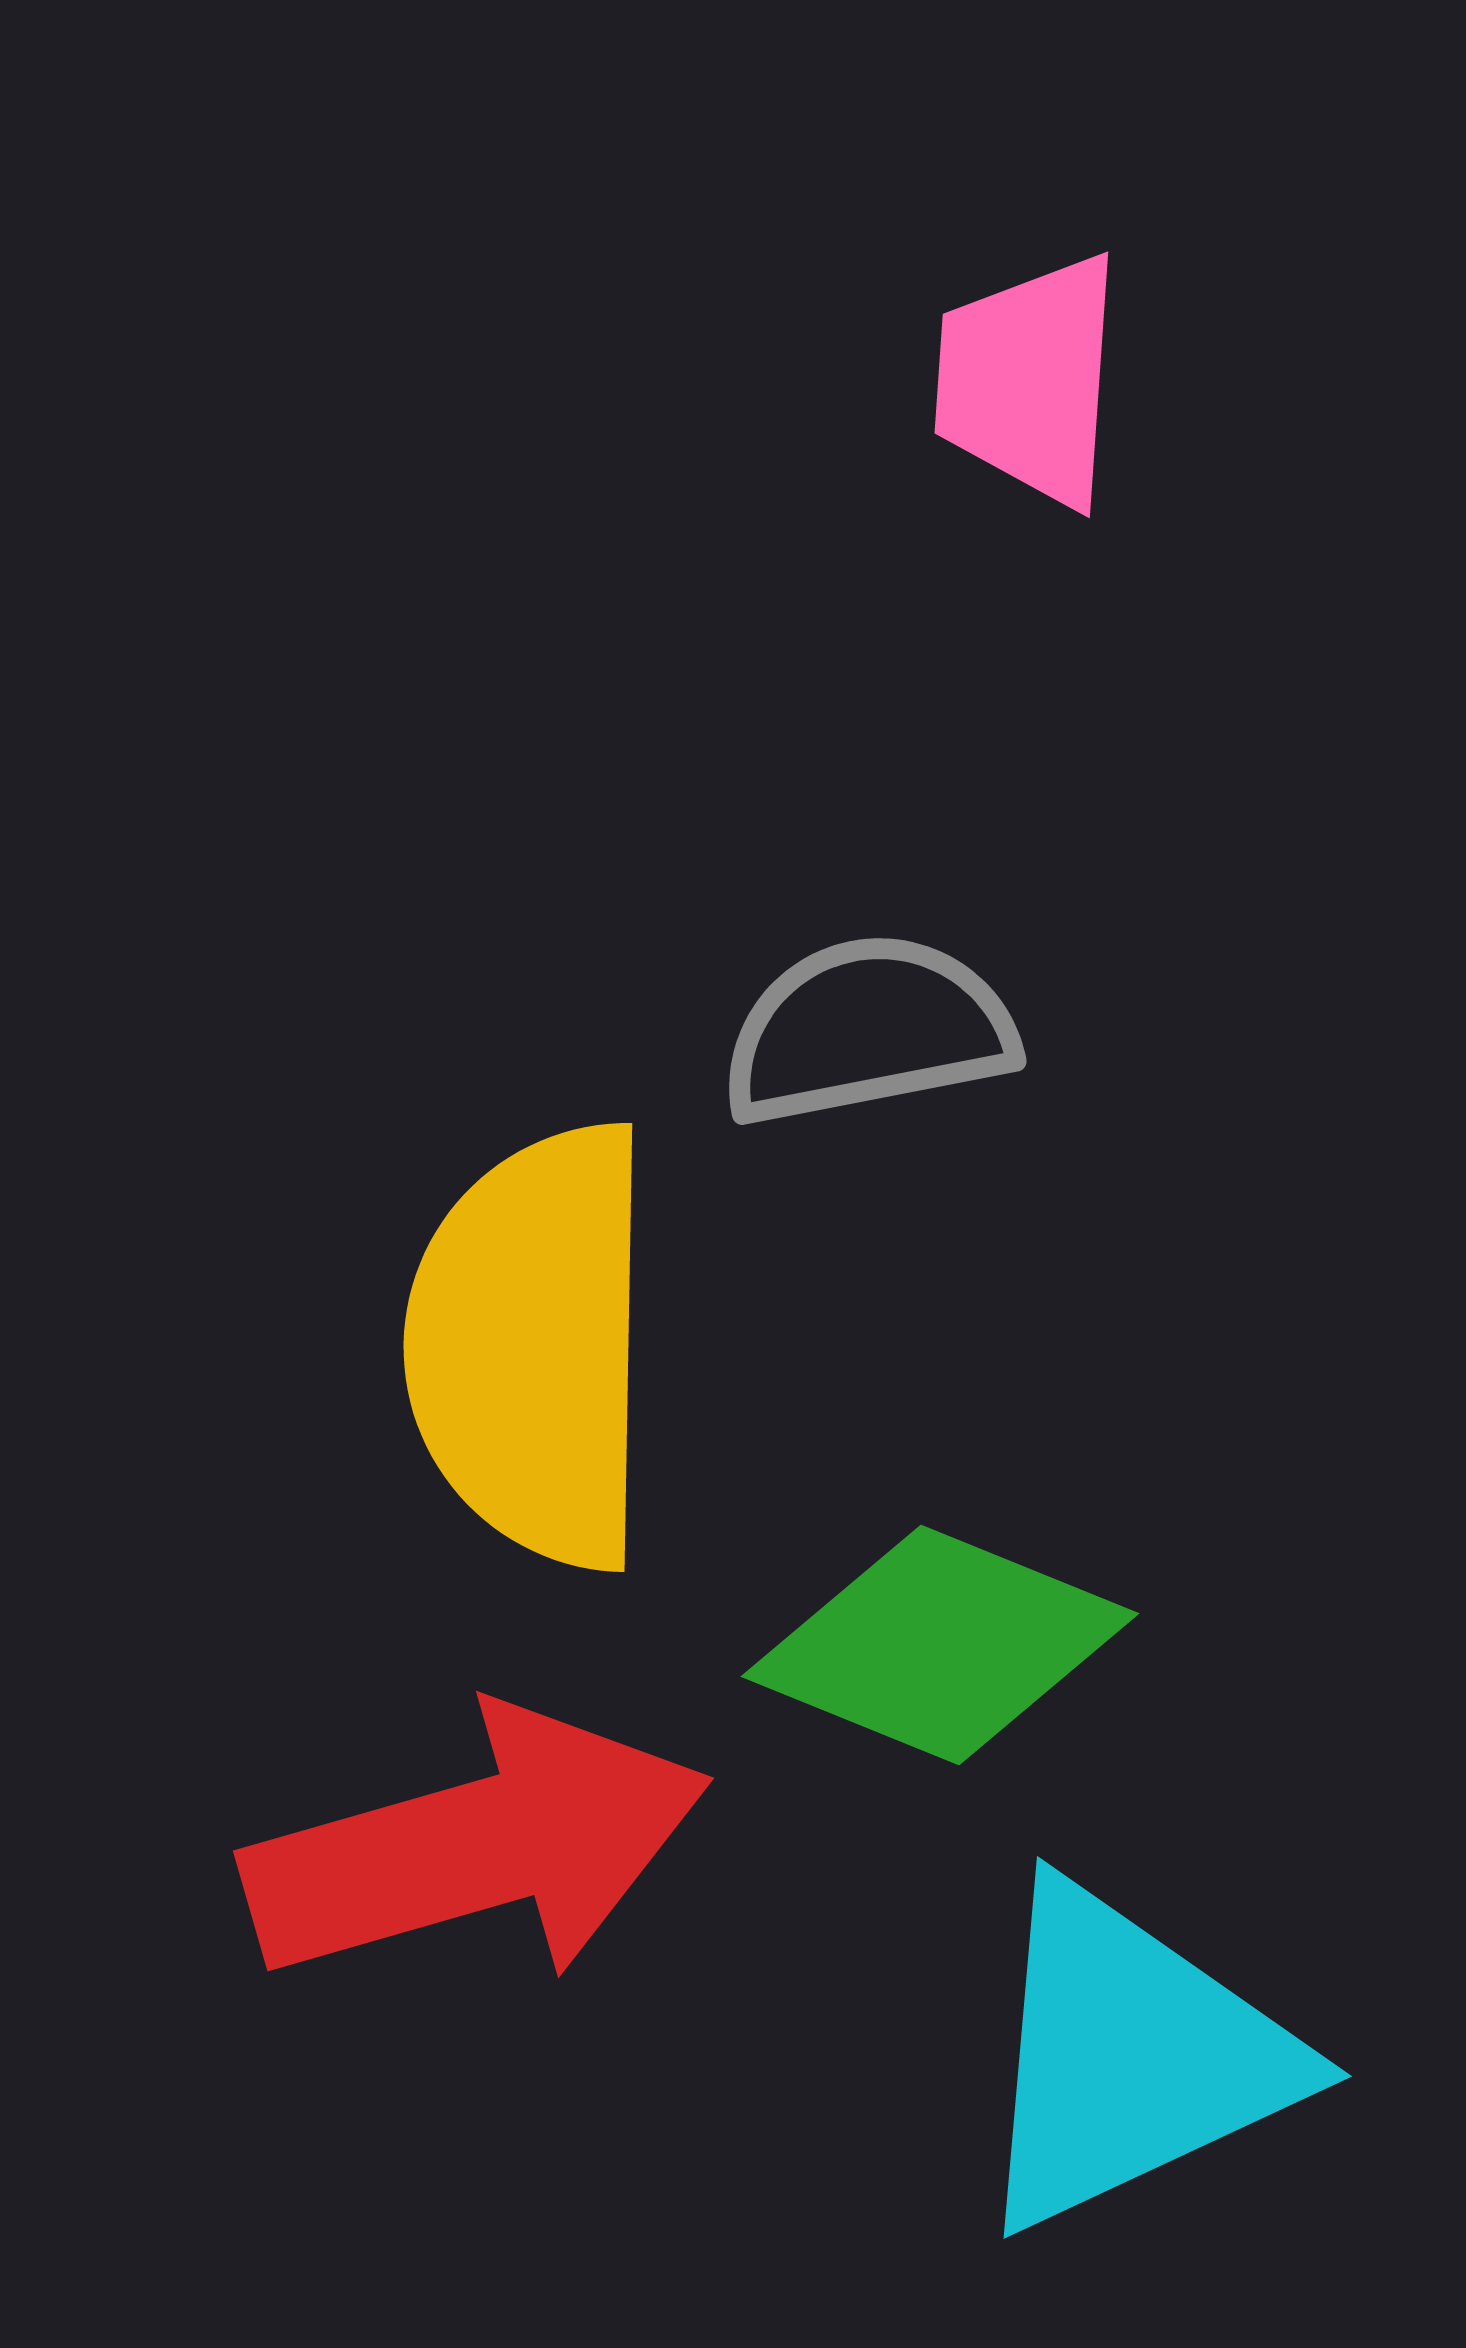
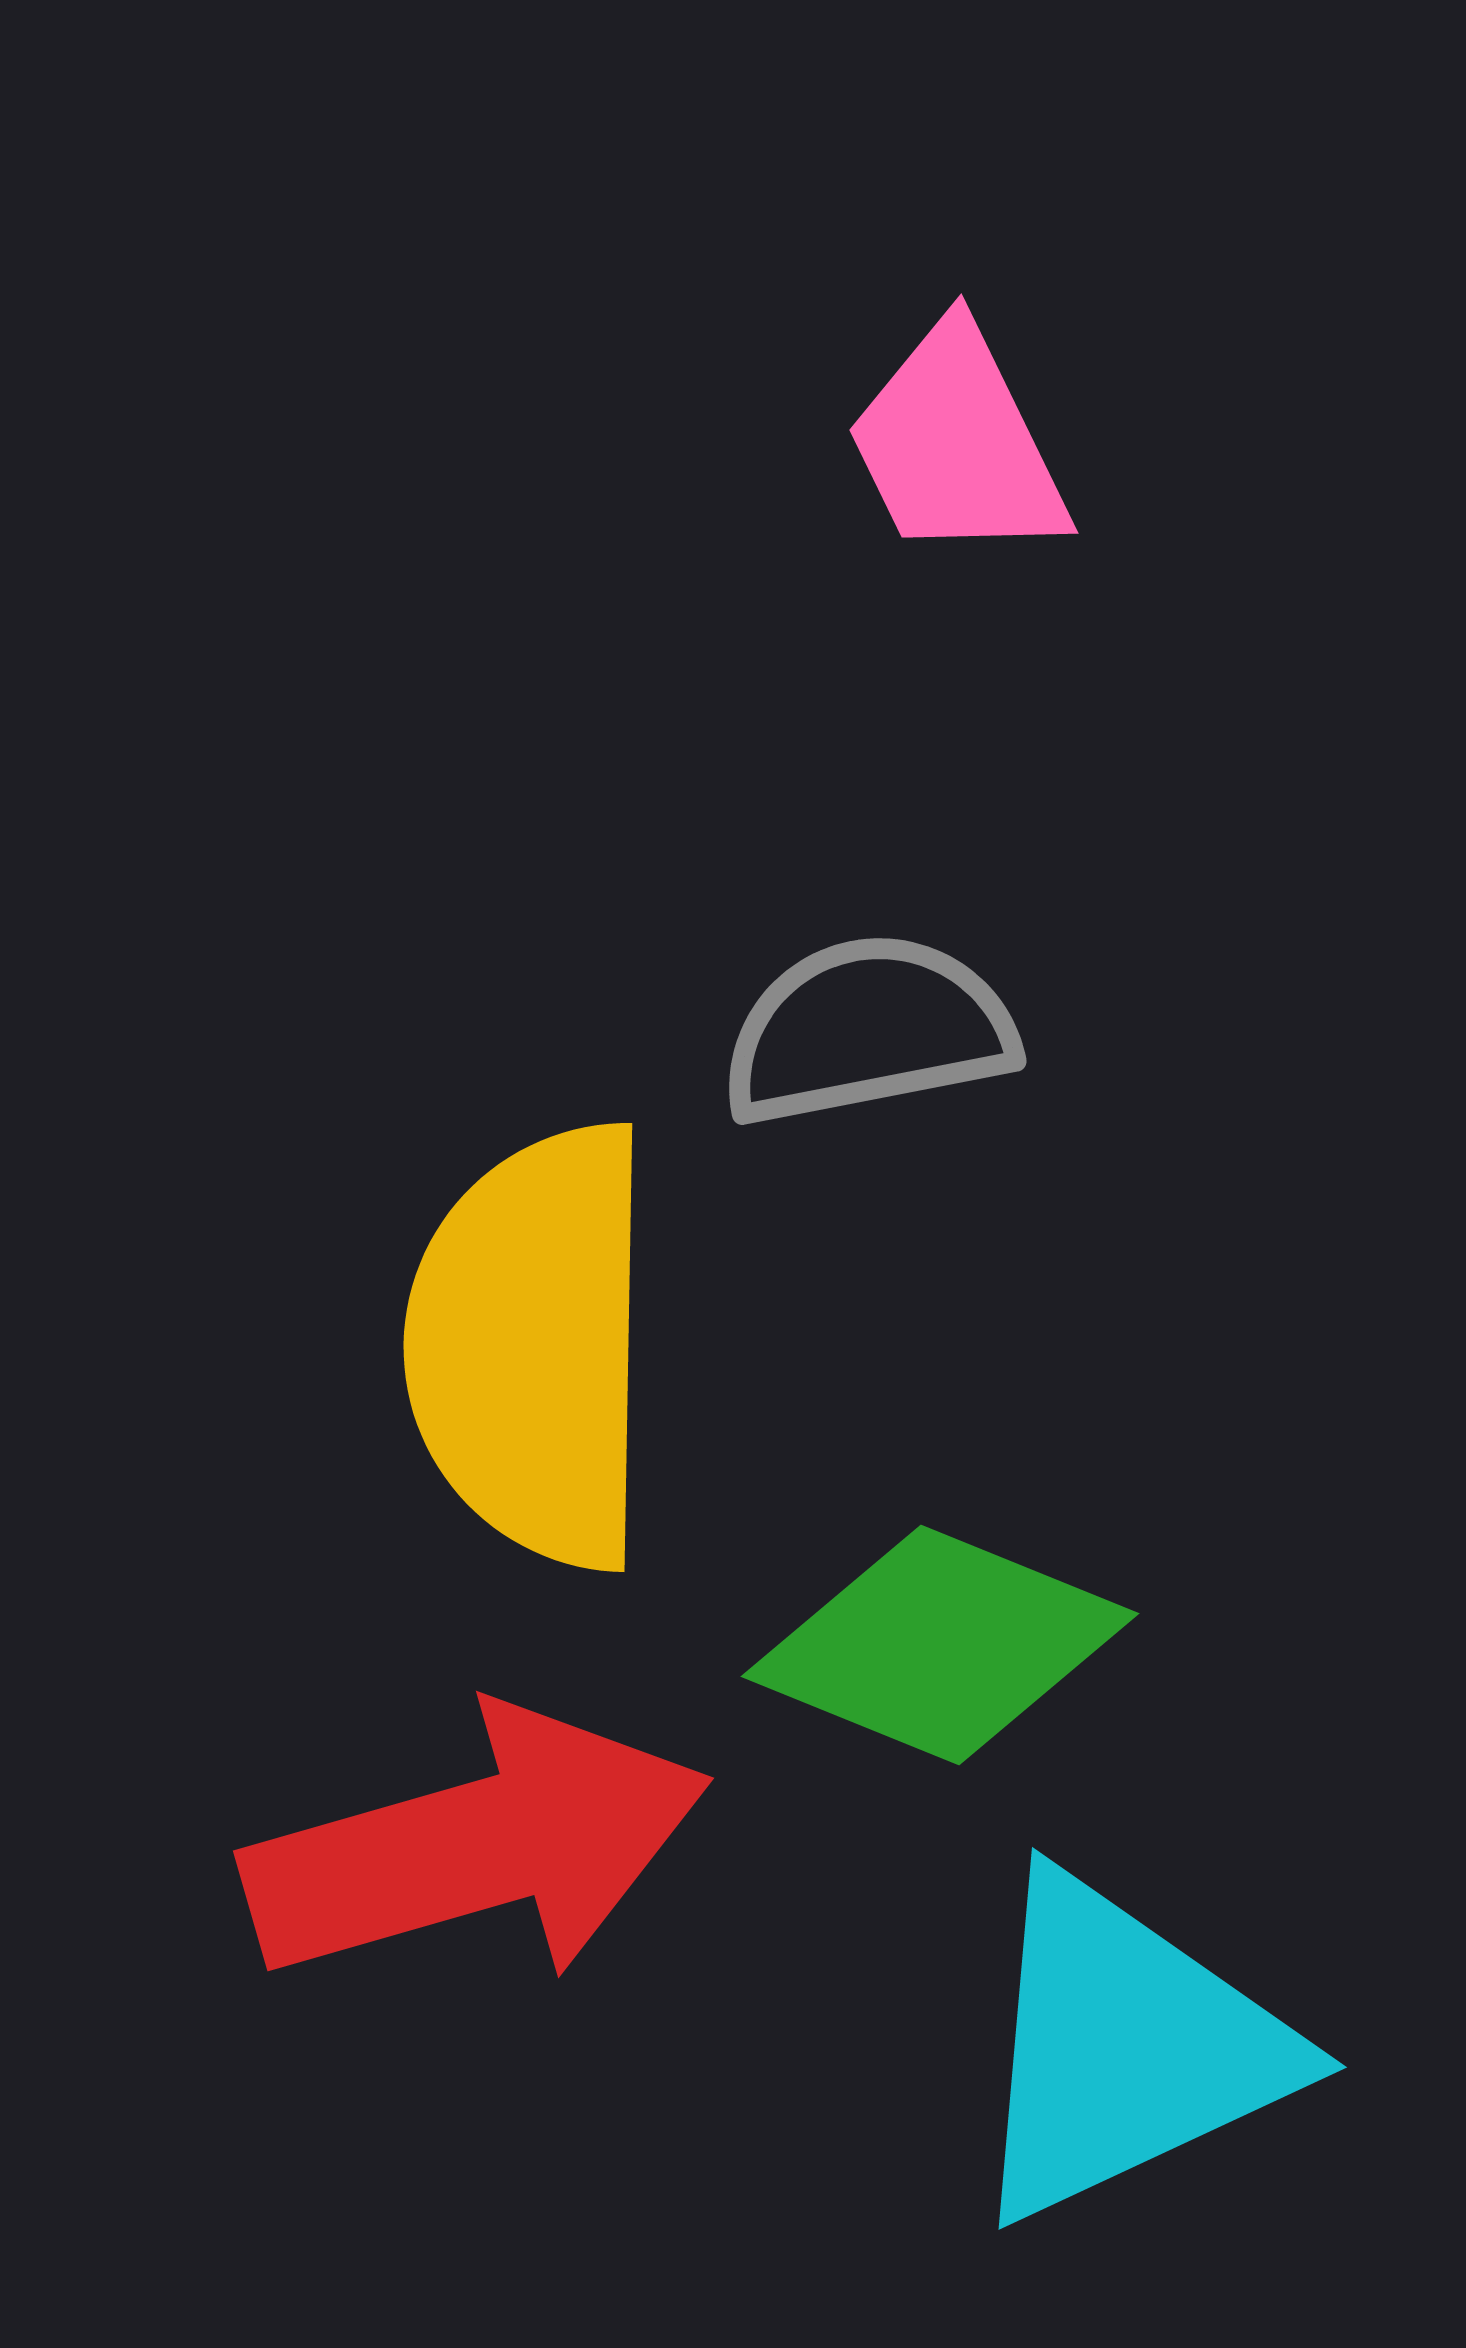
pink trapezoid: moved 72 px left, 64 px down; rotated 30 degrees counterclockwise
cyan triangle: moved 5 px left, 9 px up
